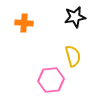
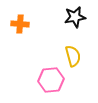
orange cross: moved 4 px left, 1 px down
